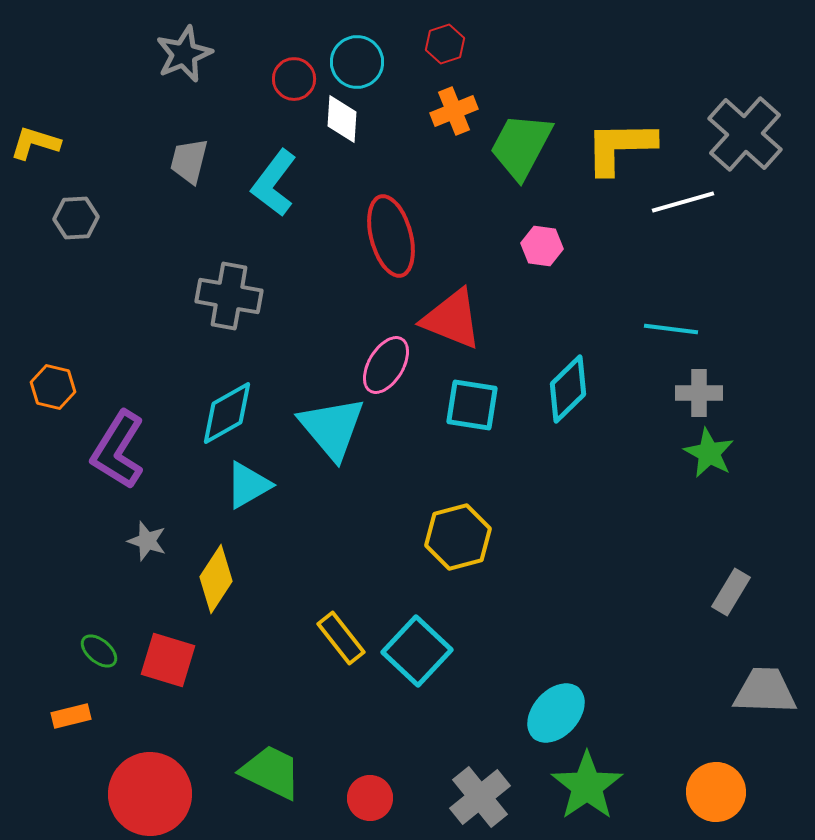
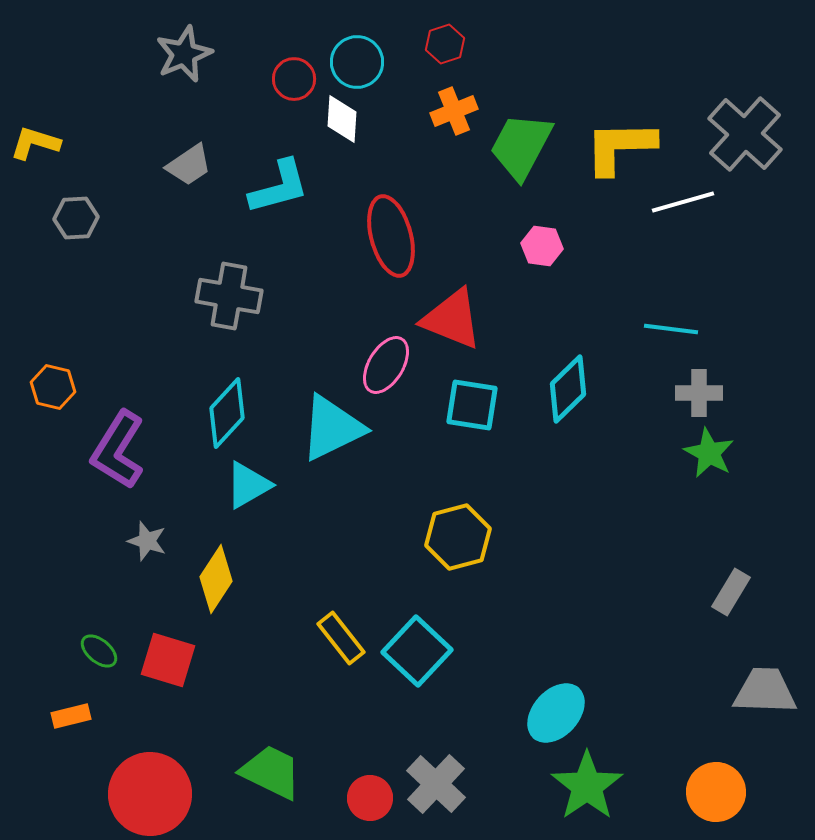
gray trapezoid at (189, 161): moved 4 px down; rotated 138 degrees counterclockwise
cyan L-shape at (274, 183): moved 5 px right, 4 px down; rotated 142 degrees counterclockwise
cyan diamond at (227, 413): rotated 18 degrees counterclockwise
cyan triangle at (332, 428): rotated 44 degrees clockwise
gray cross at (480, 797): moved 44 px left, 13 px up; rotated 8 degrees counterclockwise
